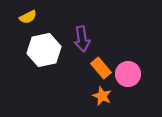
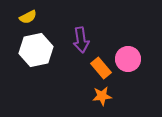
purple arrow: moved 1 px left, 1 px down
white hexagon: moved 8 px left
pink circle: moved 15 px up
orange star: rotated 30 degrees counterclockwise
